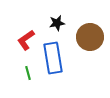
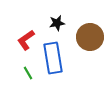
green line: rotated 16 degrees counterclockwise
